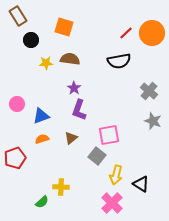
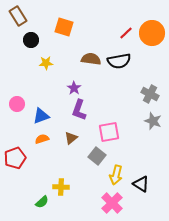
brown semicircle: moved 21 px right
gray cross: moved 1 px right, 3 px down; rotated 12 degrees counterclockwise
pink square: moved 3 px up
